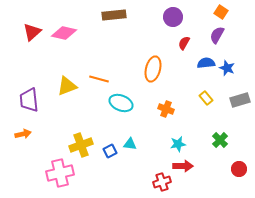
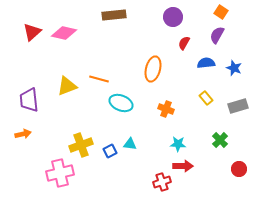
blue star: moved 7 px right
gray rectangle: moved 2 px left, 6 px down
cyan star: rotated 14 degrees clockwise
